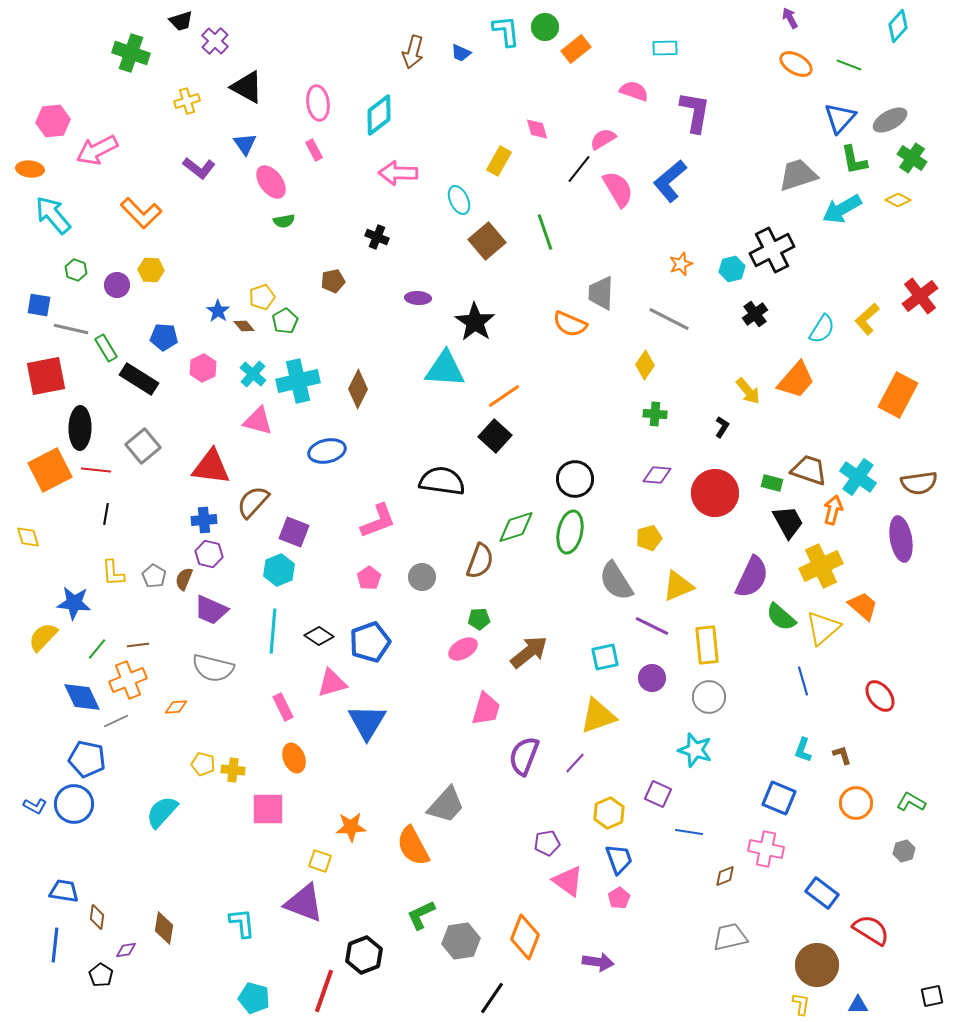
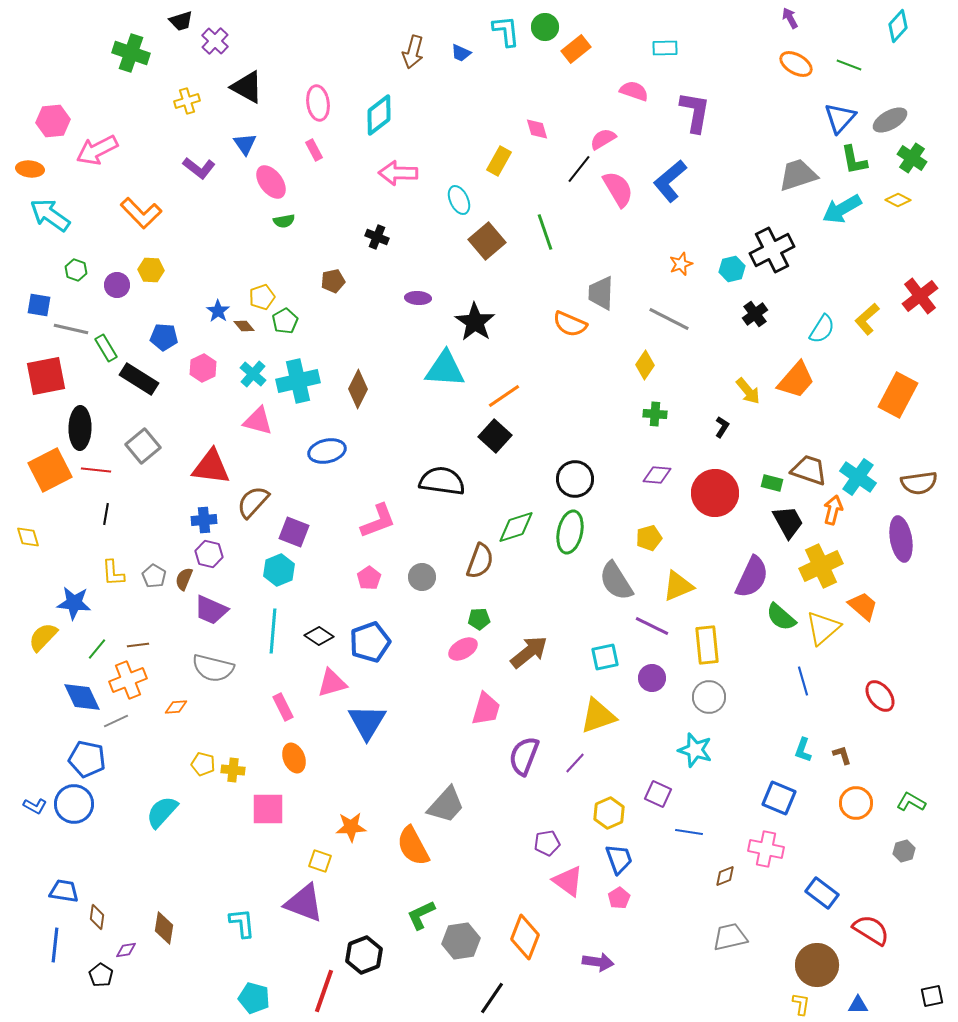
cyan arrow at (53, 215): moved 3 px left; rotated 15 degrees counterclockwise
